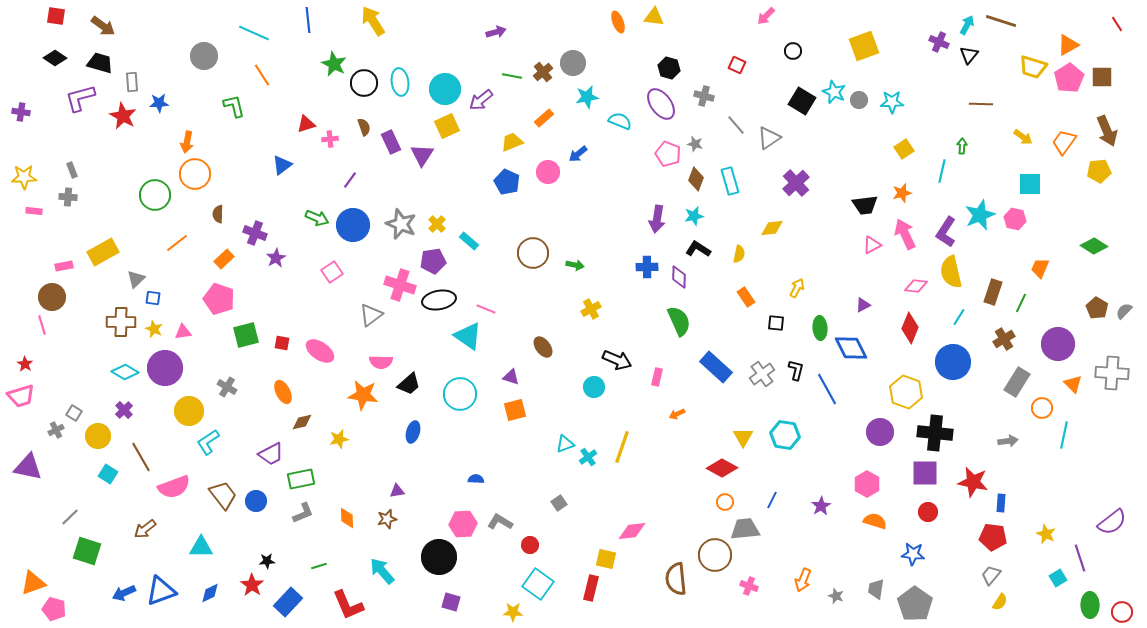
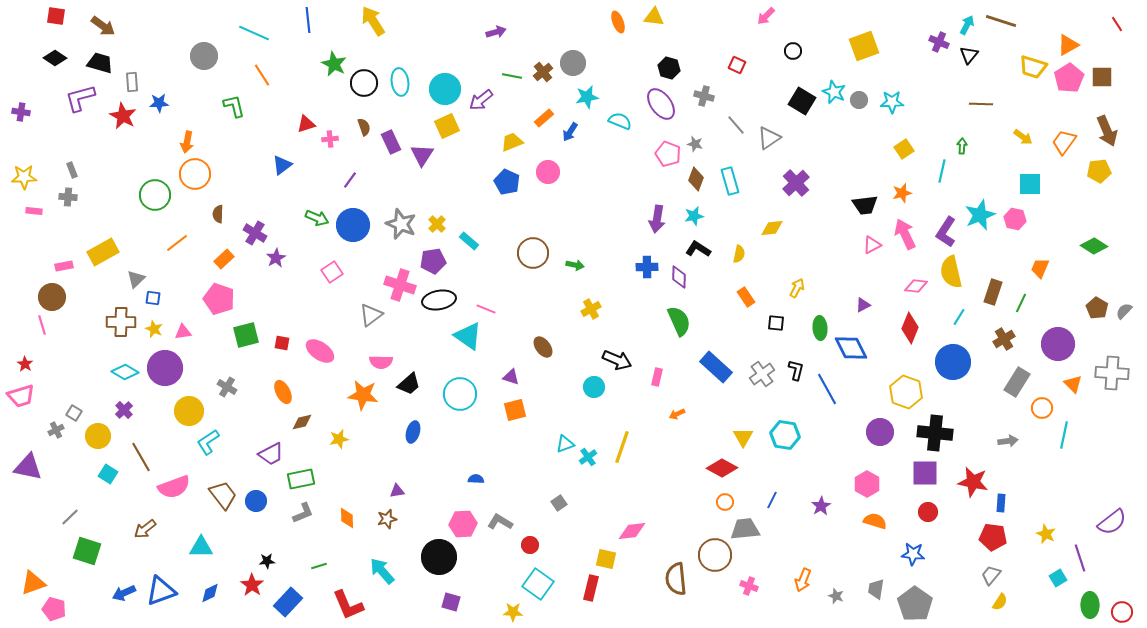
blue arrow at (578, 154): moved 8 px left, 22 px up; rotated 18 degrees counterclockwise
purple cross at (255, 233): rotated 10 degrees clockwise
